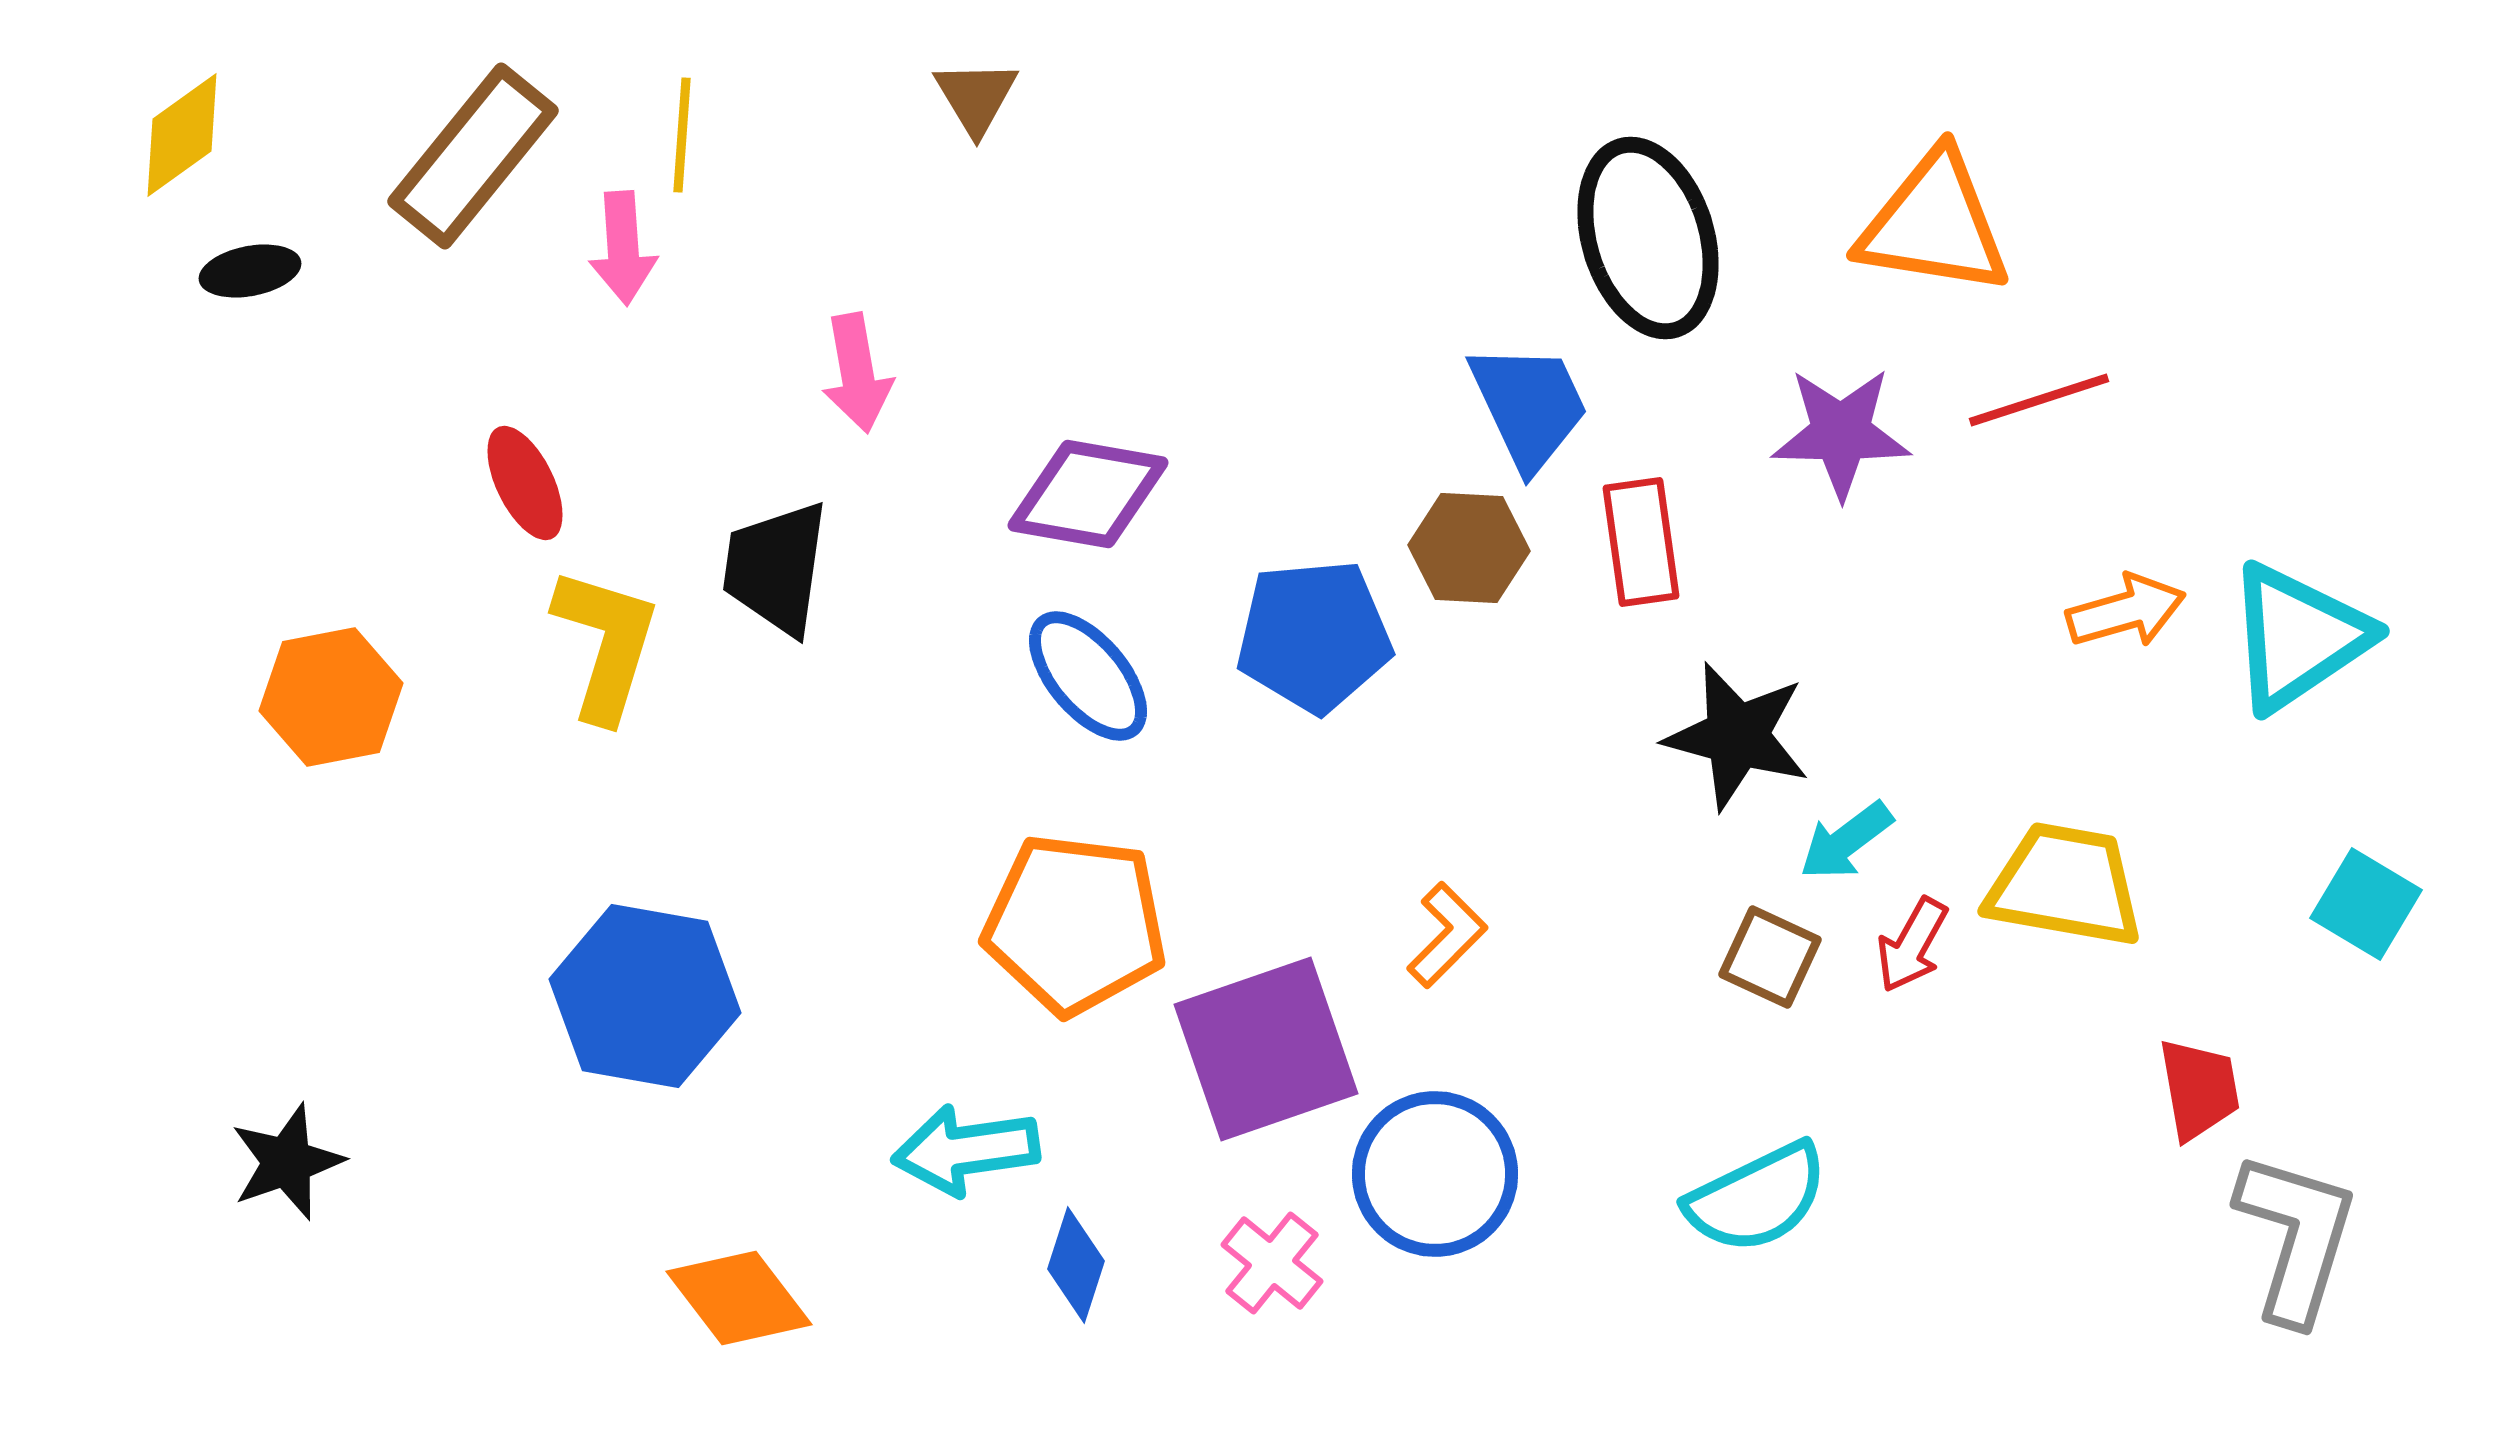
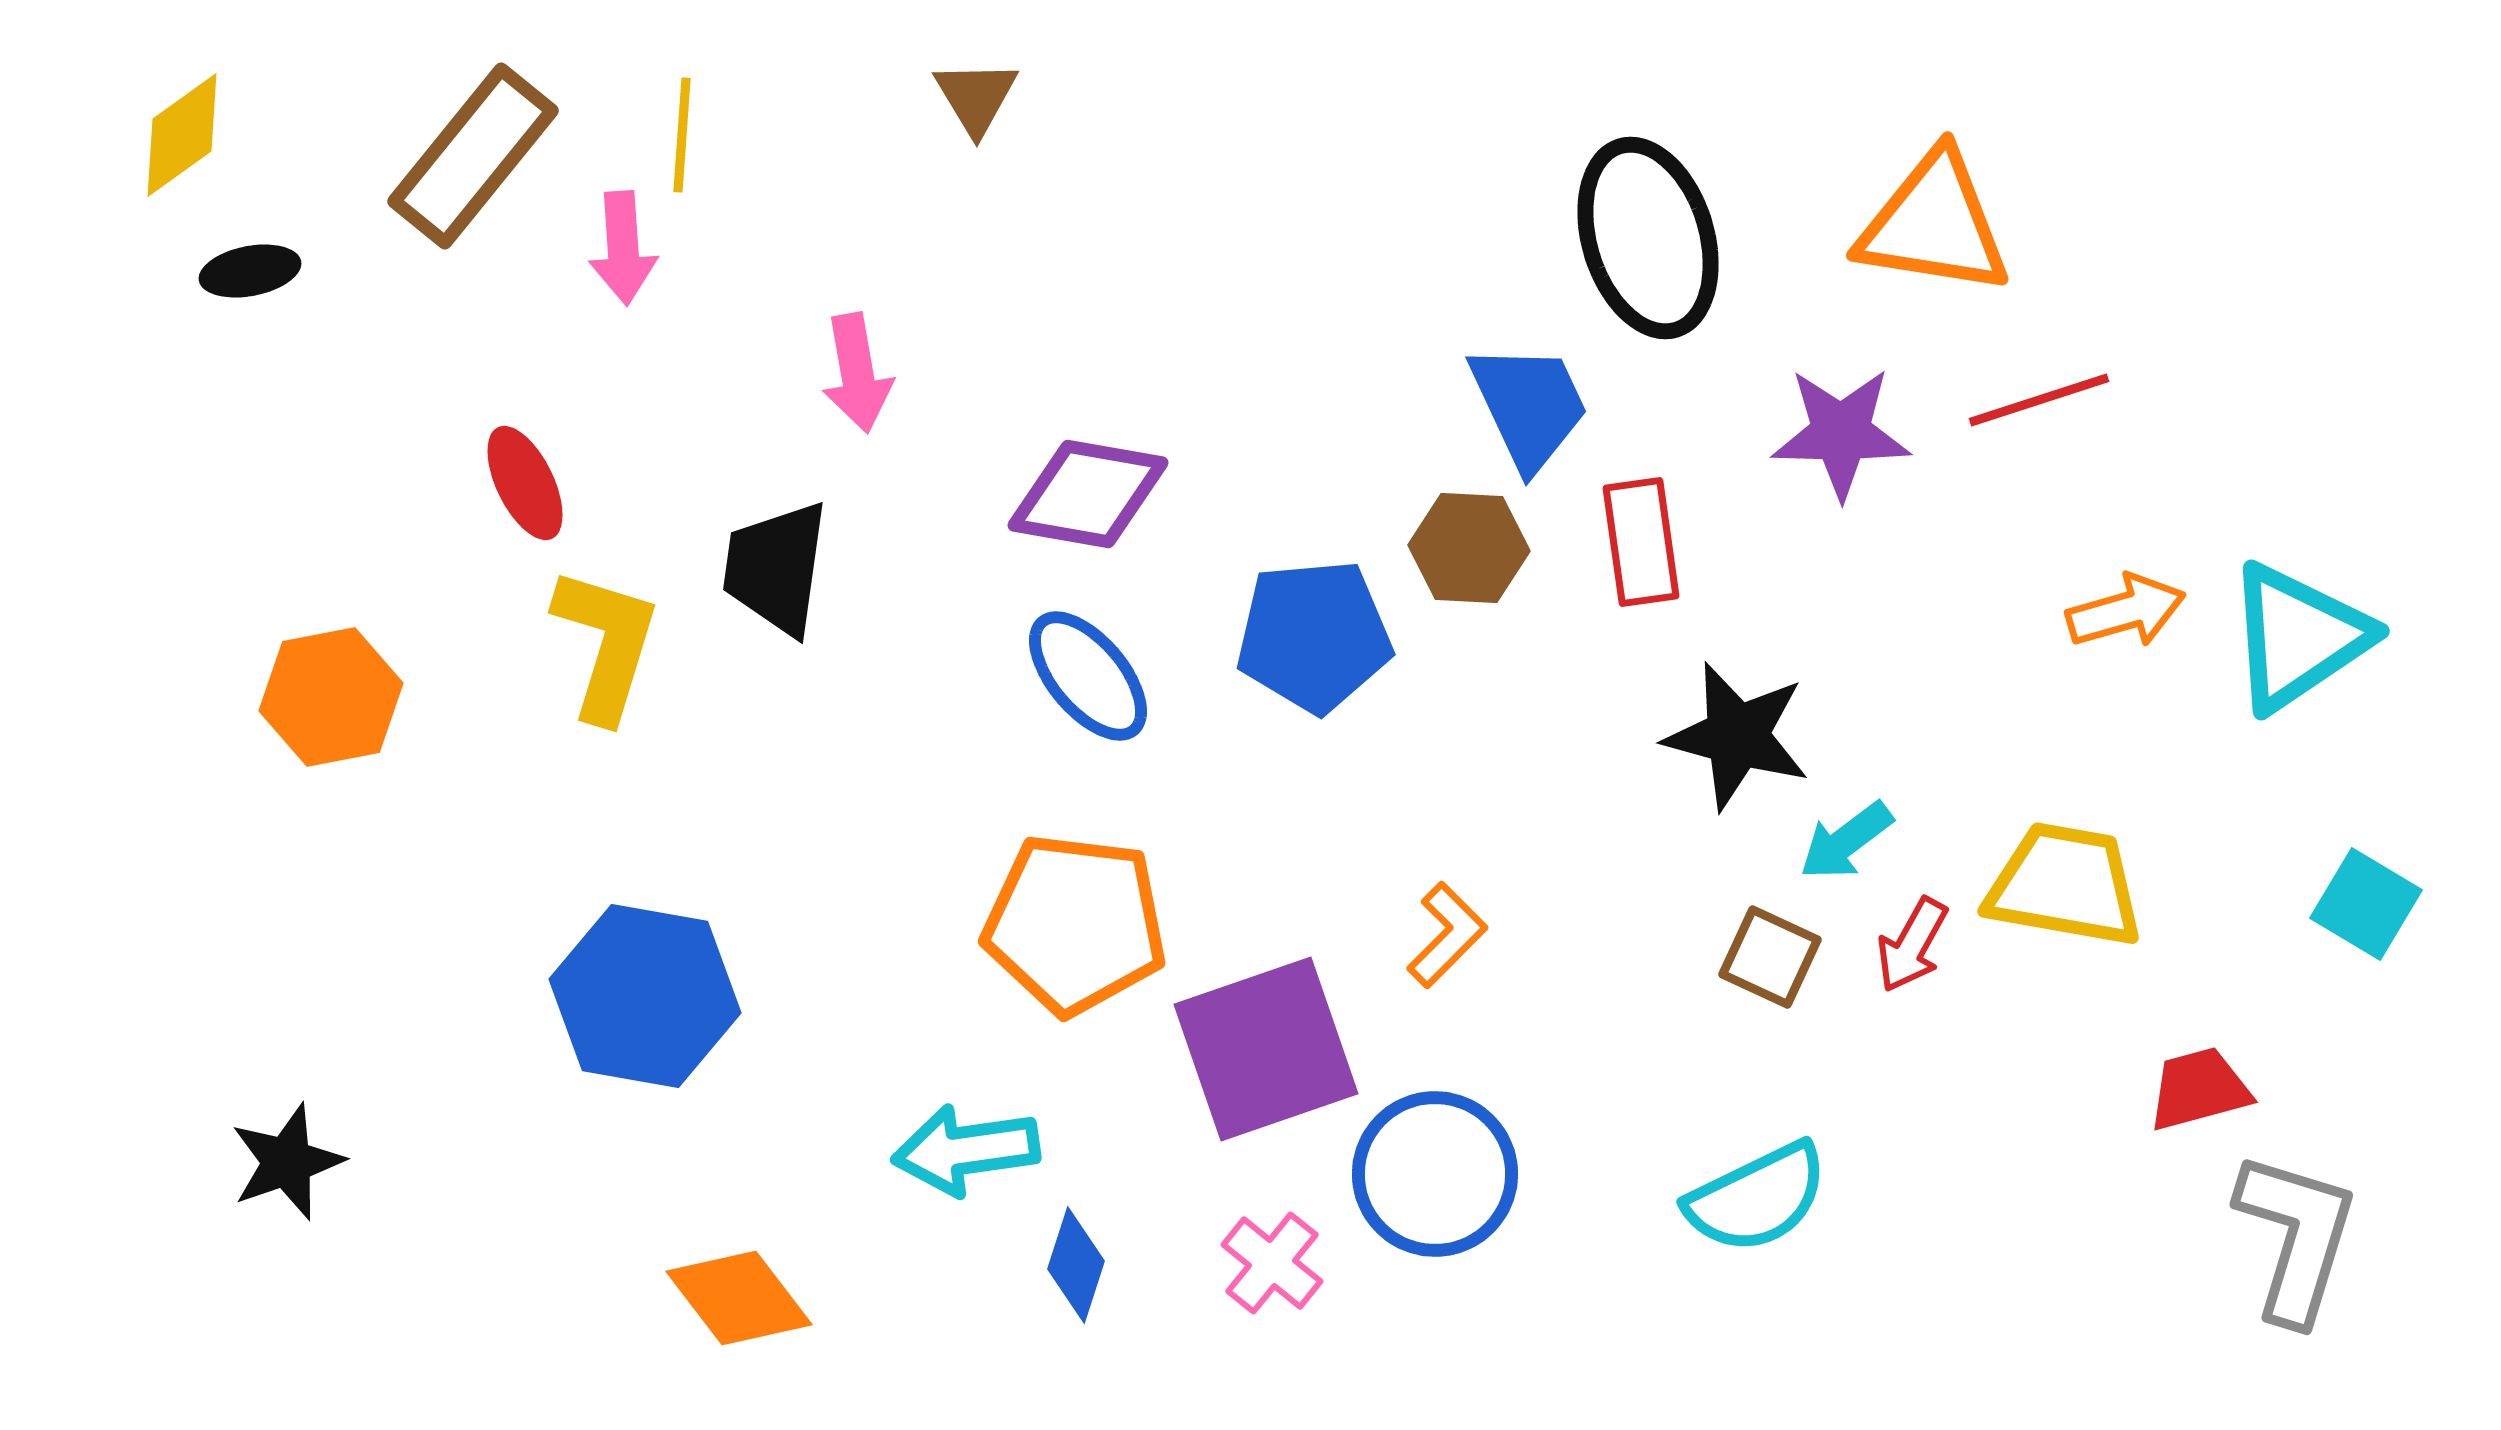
red trapezoid at (2199, 1089): rotated 95 degrees counterclockwise
